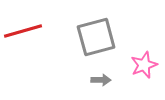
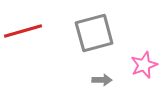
gray square: moved 2 px left, 4 px up
gray arrow: moved 1 px right
